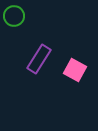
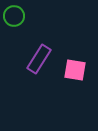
pink square: rotated 20 degrees counterclockwise
